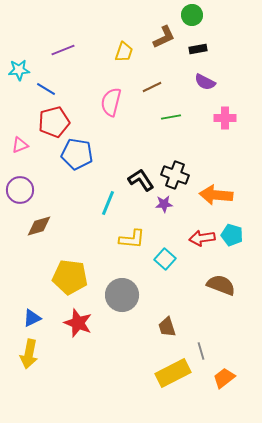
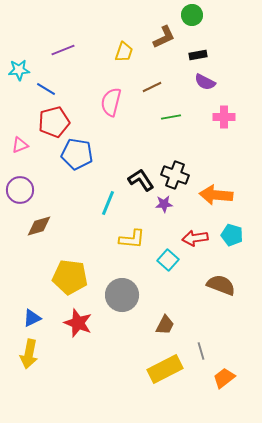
black rectangle: moved 6 px down
pink cross: moved 1 px left, 1 px up
red arrow: moved 7 px left
cyan square: moved 3 px right, 1 px down
brown trapezoid: moved 2 px left, 2 px up; rotated 135 degrees counterclockwise
yellow rectangle: moved 8 px left, 4 px up
